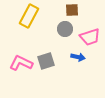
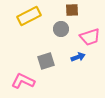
yellow rectangle: rotated 35 degrees clockwise
gray circle: moved 4 px left
blue arrow: rotated 32 degrees counterclockwise
pink L-shape: moved 2 px right, 18 px down
